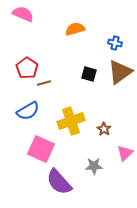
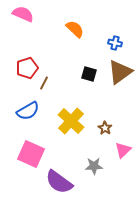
orange semicircle: rotated 60 degrees clockwise
red pentagon: rotated 20 degrees clockwise
brown line: rotated 48 degrees counterclockwise
yellow cross: rotated 28 degrees counterclockwise
brown star: moved 1 px right, 1 px up
pink square: moved 10 px left, 5 px down
pink triangle: moved 2 px left, 3 px up
purple semicircle: rotated 12 degrees counterclockwise
